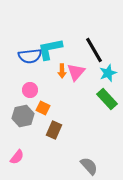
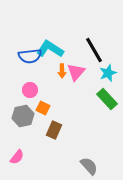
cyan L-shape: rotated 44 degrees clockwise
